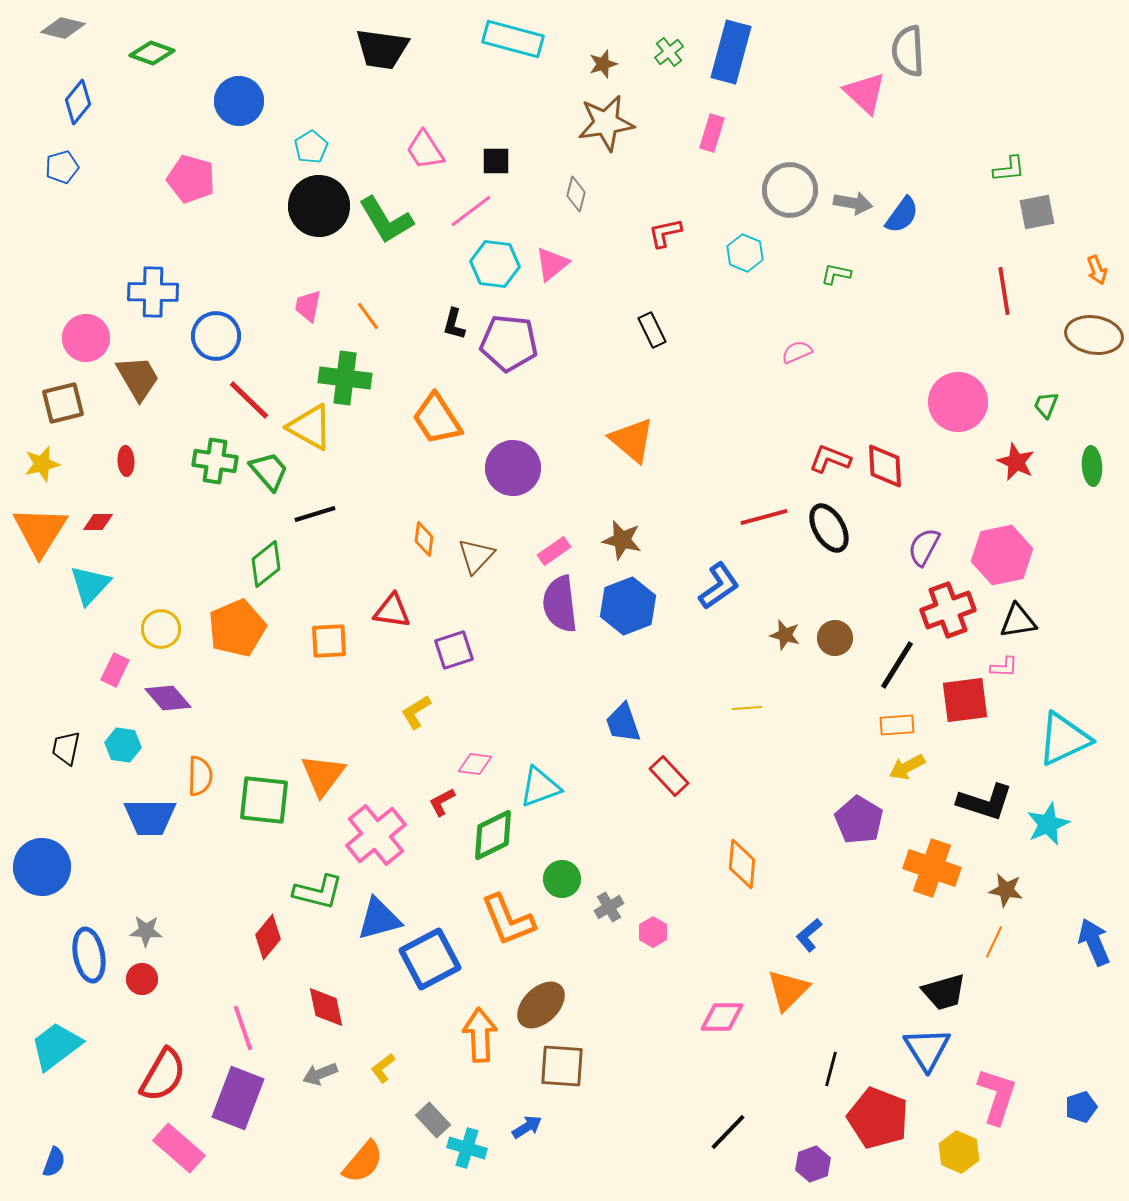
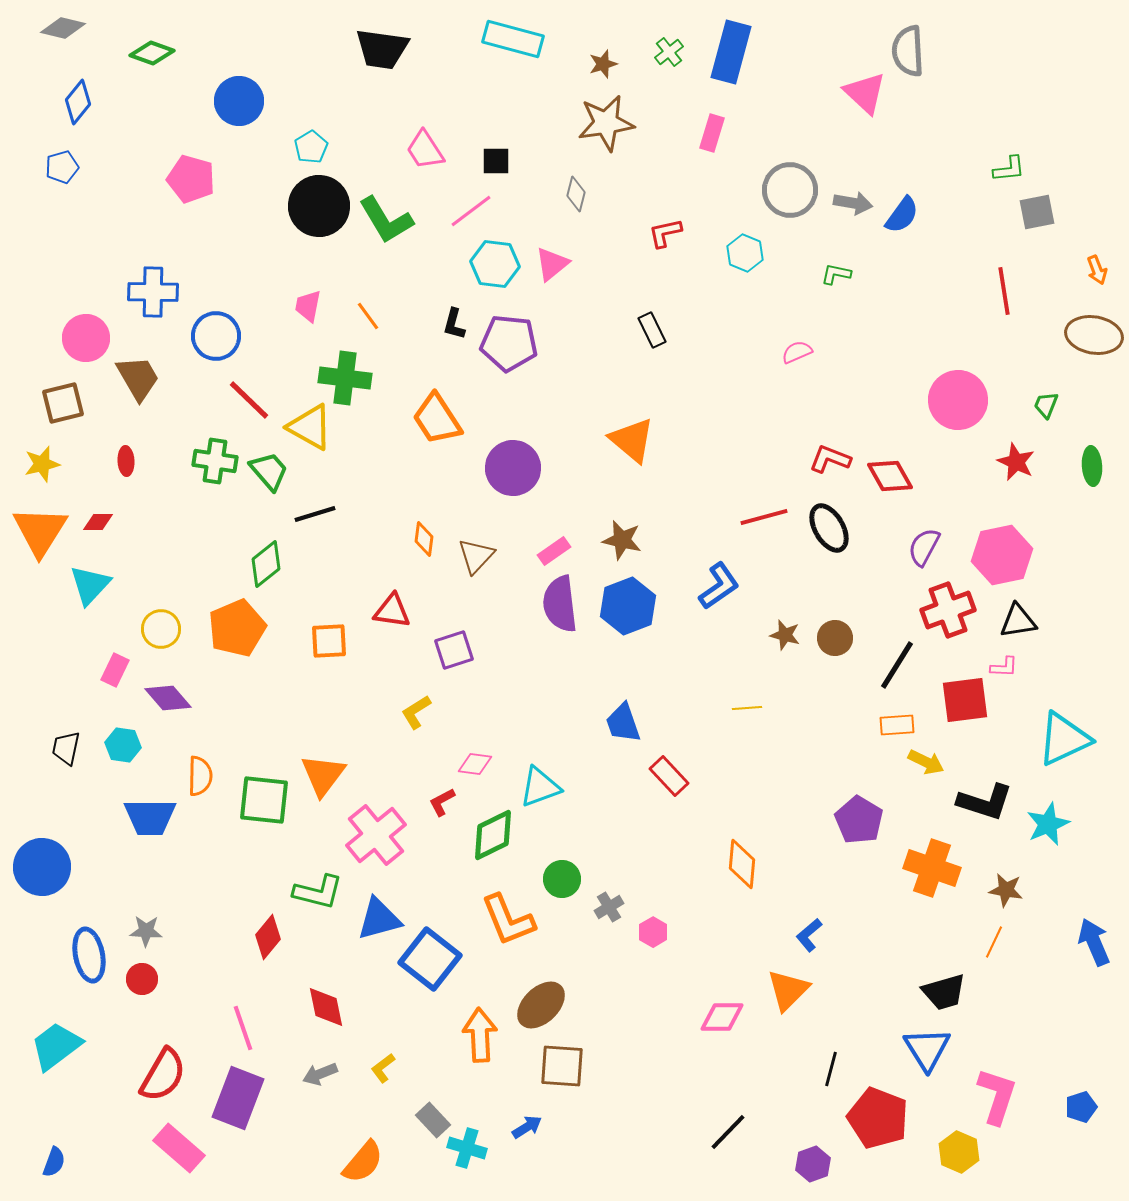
pink circle at (958, 402): moved 2 px up
red diamond at (885, 466): moved 5 px right, 10 px down; rotated 27 degrees counterclockwise
yellow arrow at (907, 767): moved 19 px right, 5 px up; rotated 126 degrees counterclockwise
blue square at (430, 959): rotated 24 degrees counterclockwise
